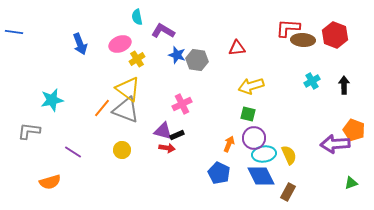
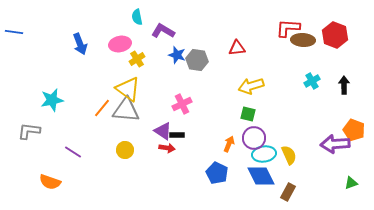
pink ellipse: rotated 10 degrees clockwise
gray triangle: rotated 16 degrees counterclockwise
purple triangle: rotated 18 degrees clockwise
black rectangle: rotated 24 degrees clockwise
yellow circle: moved 3 px right
blue pentagon: moved 2 px left
orange semicircle: rotated 35 degrees clockwise
